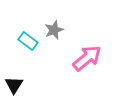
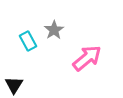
gray star: rotated 12 degrees counterclockwise
cyan rectangle: rotated 24 degrees clockwise
